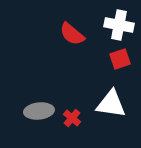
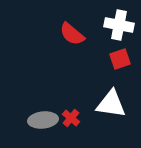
gray ellipse: moved 4 px right, 9 px down
red cross: moved 1 px left
